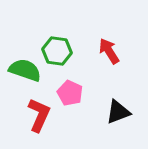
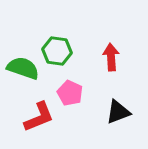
red arrow: moved 2 px right, 6 px down; rotated 28 degrees clockwise
green semicircle: moved 2 px left, 2 px up
red L-shape: moved 2 px down; rotated 44 degrees clockwise
